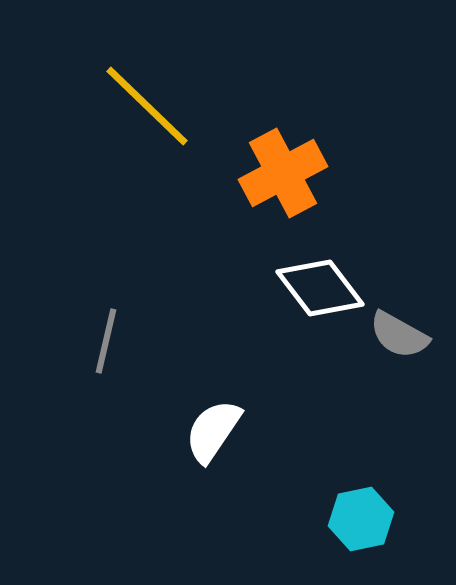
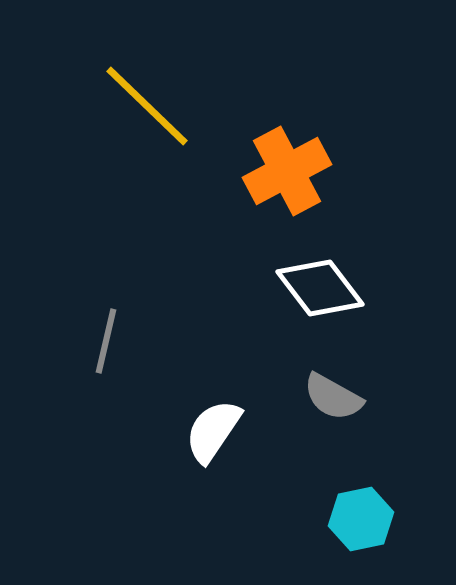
orange cross: moved 4 px right, 2 px up
gray semicircle: moved 66 px left, 62 px down
